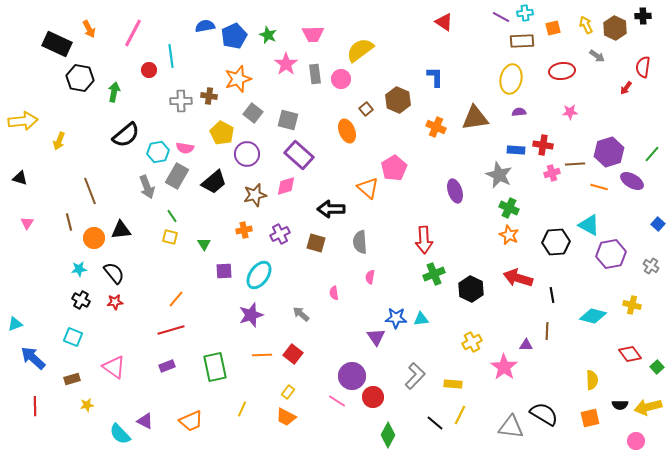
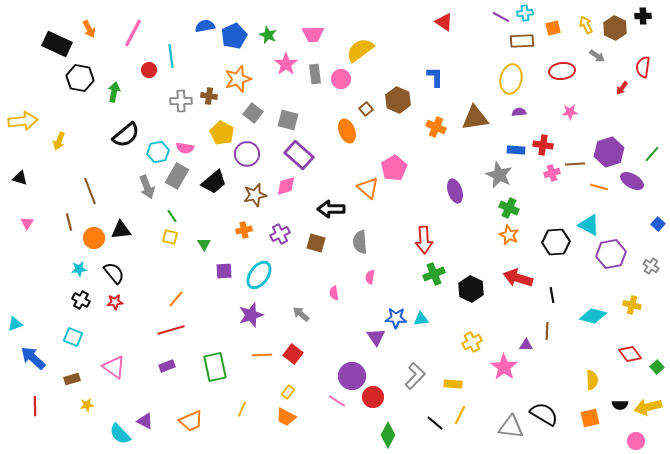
red arrow at (626, 88): moved 4 px left
